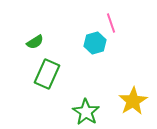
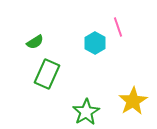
pink line: moved 7 px right, 4 px down
cyan hexagon: rotated 15 degrees counterclockwise
green star: rotated 8 degrees clockwise
